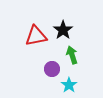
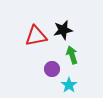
black star: rotated 24 degrees clockwise
